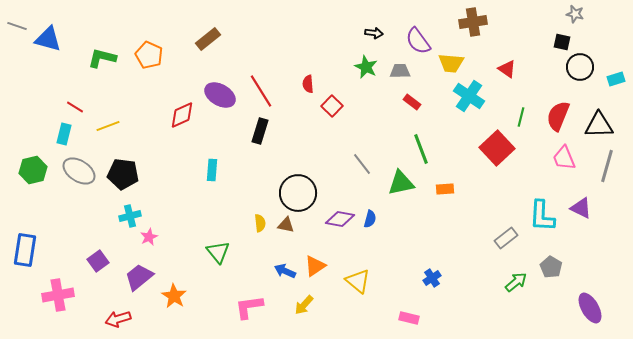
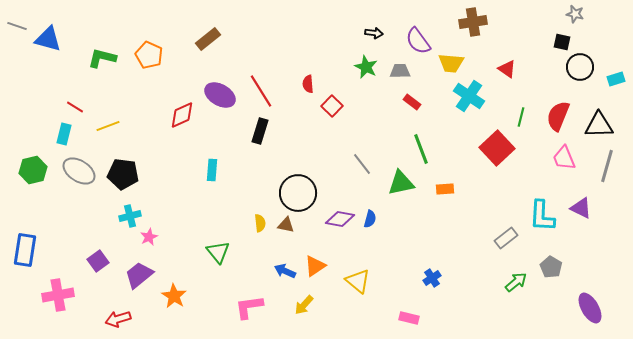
purple trapezoid at (139, 277): moved 2 px up
